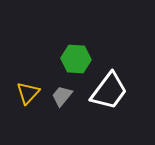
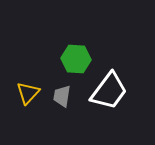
gray trapezoid: rotated 30 degrees counterclockwise
